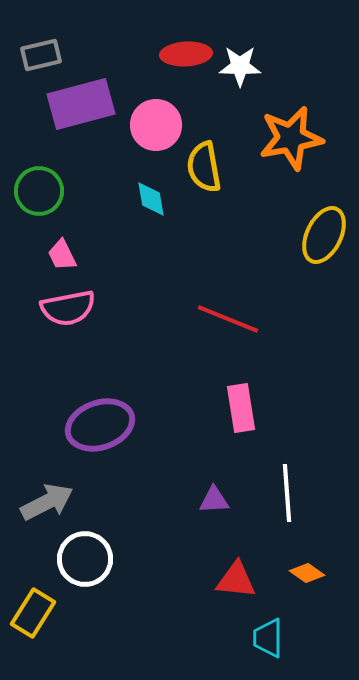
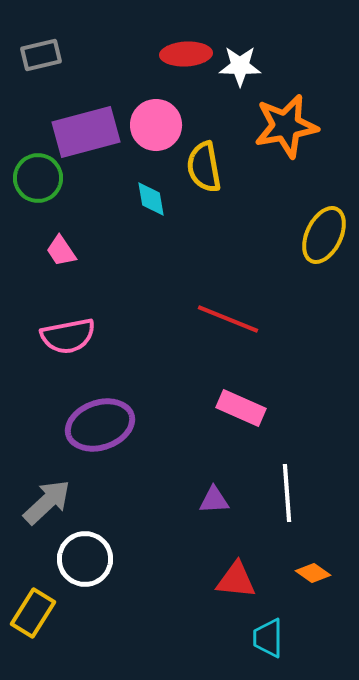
purple rectangle: moved 5 px right, 28 px down
orange star: moved 5 px left, 12 px up
green circle: moved 1 px left, 13 px up
pink trapezoid: moved 1 px left, 4 px up; rotated 8 degrees counterclockwise
pink semicircle: moved 28 px down
pink rectangle: rotated 57 degrees counterclockwise
gray arrow: rotated 16 degrees counterclockwise
orange diamond: moved 6 px right
